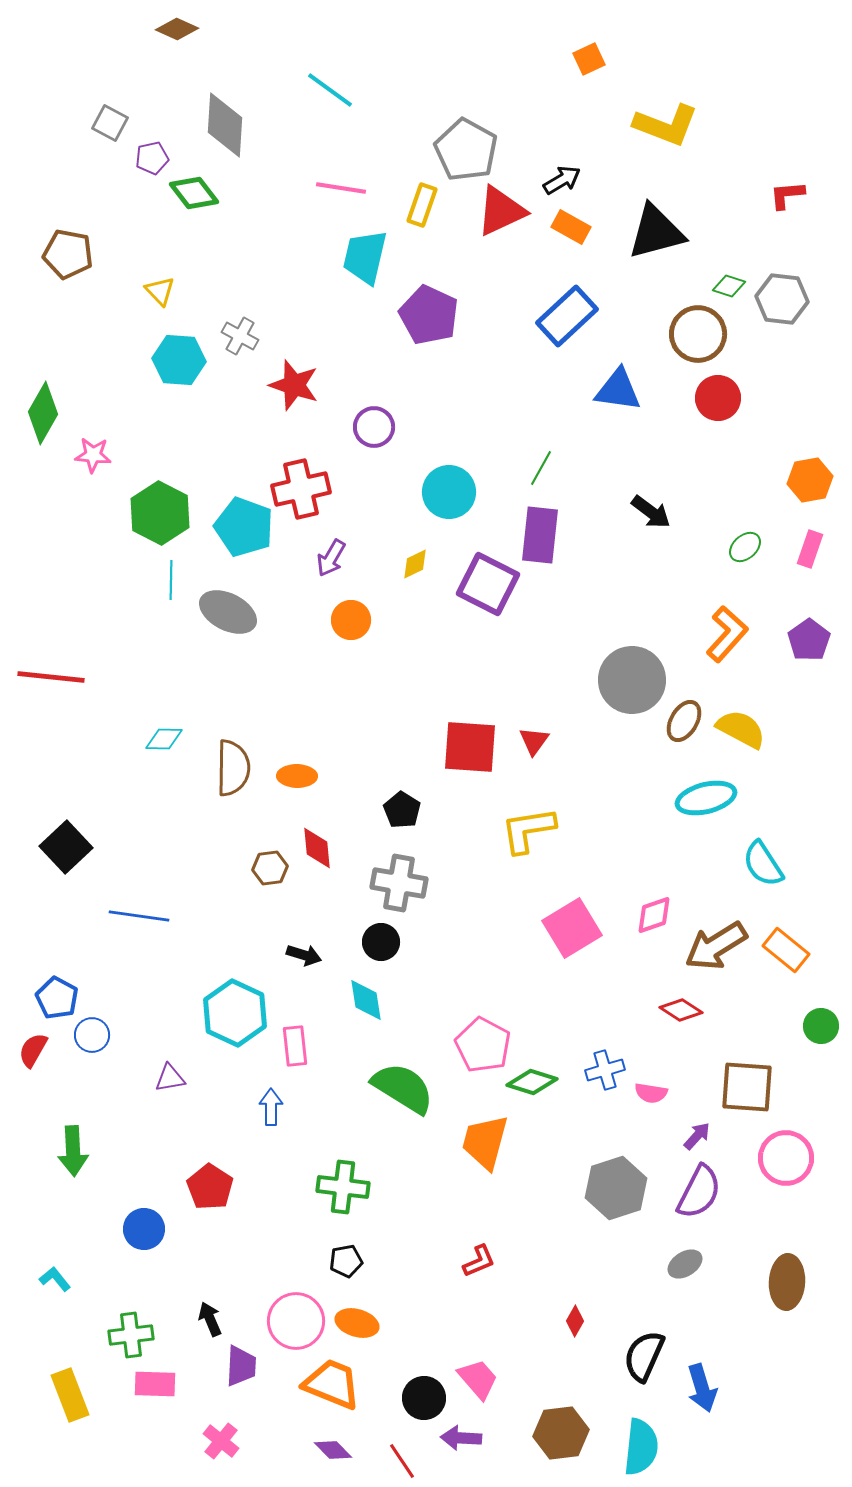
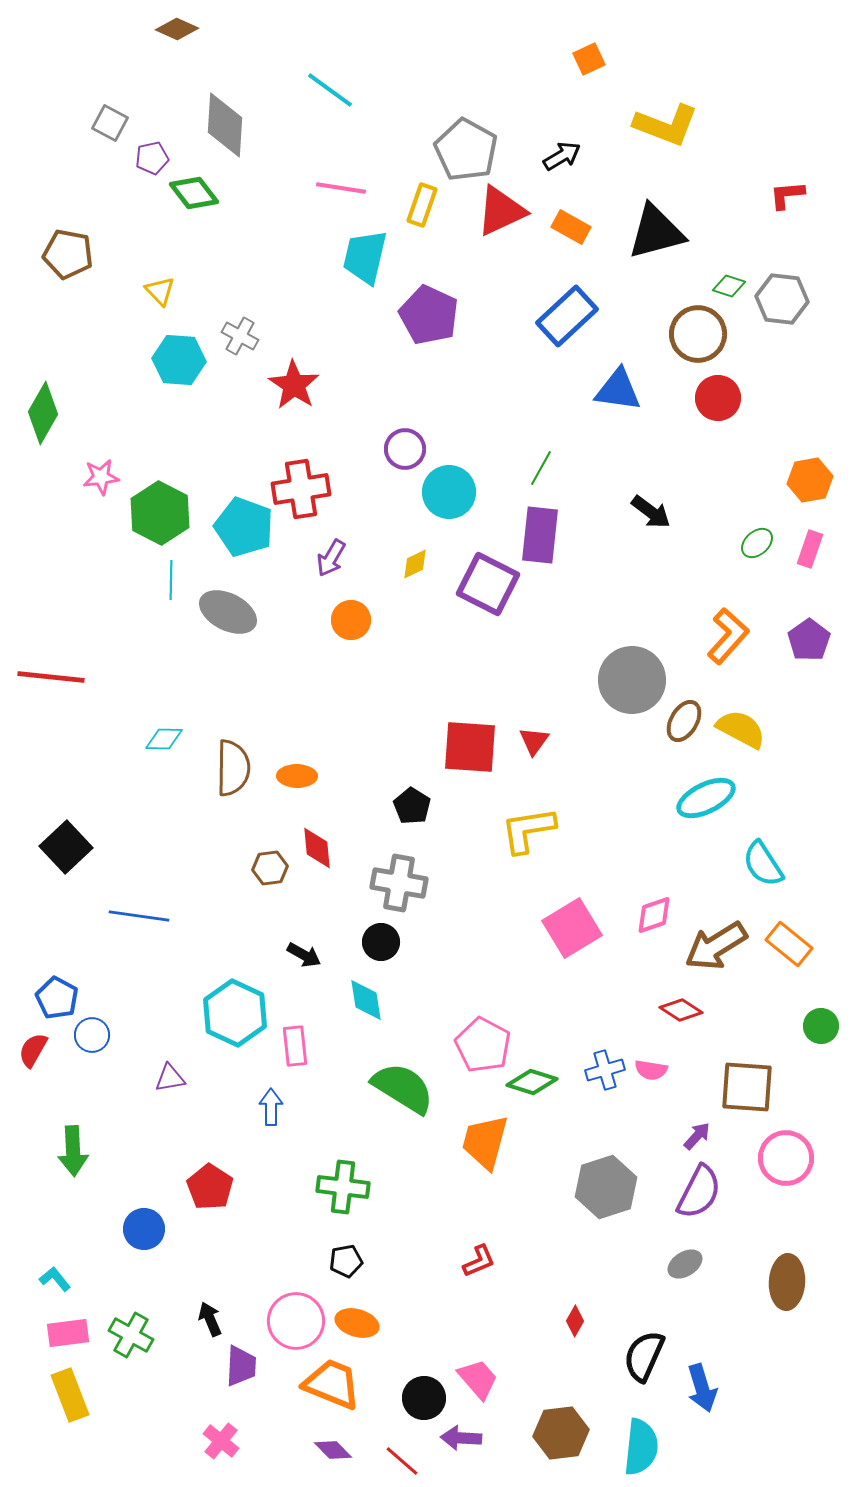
black arrow at (562, 180): moved 24 px up
red star at (294, 385): rotated 15 degrees clockwise
purple circle at (374, 427): moved 31 px right, 22 px down
pink star at (93, 455): moved 8 px right, 22 px down; rotated 12 degrees counterclockwise
red cross at (301, 489): rotated 4 degrees clockwise
green ellipse at (745, 547): moved 12 px right, 4 px up
orange L-shape at (727, 634): moved 1 px right, 2 px down
cyan ellipse at (706, 798): rotated 12 degrees counterclockwise
black pentagon at (402, 810): moved 10 px right, 4 px up
orange rectangle at (786, 950): moved 3 px right, 6 px up
black arrow at (304, 955): rotated 12 degrees clockwise
pink semicircle at (651, 1093): moved 23 px up
gray hexagon at (616, 1188): moved 10 px left, 1 px up
green cross at (131, 1335): rotated 36 degrees clockwise
pink rectangle at (155, 1384): moved 87 px left, 51 px up; rotated 9 degrees counterclockwise
red line at (402, 1461): rotated 15 degrees counterclockwise
